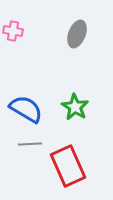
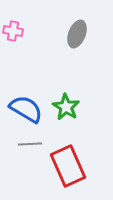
green star: moved 9 px left
